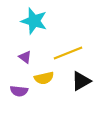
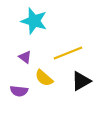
yellow semicircle: rotated 54 degrees clockwise
